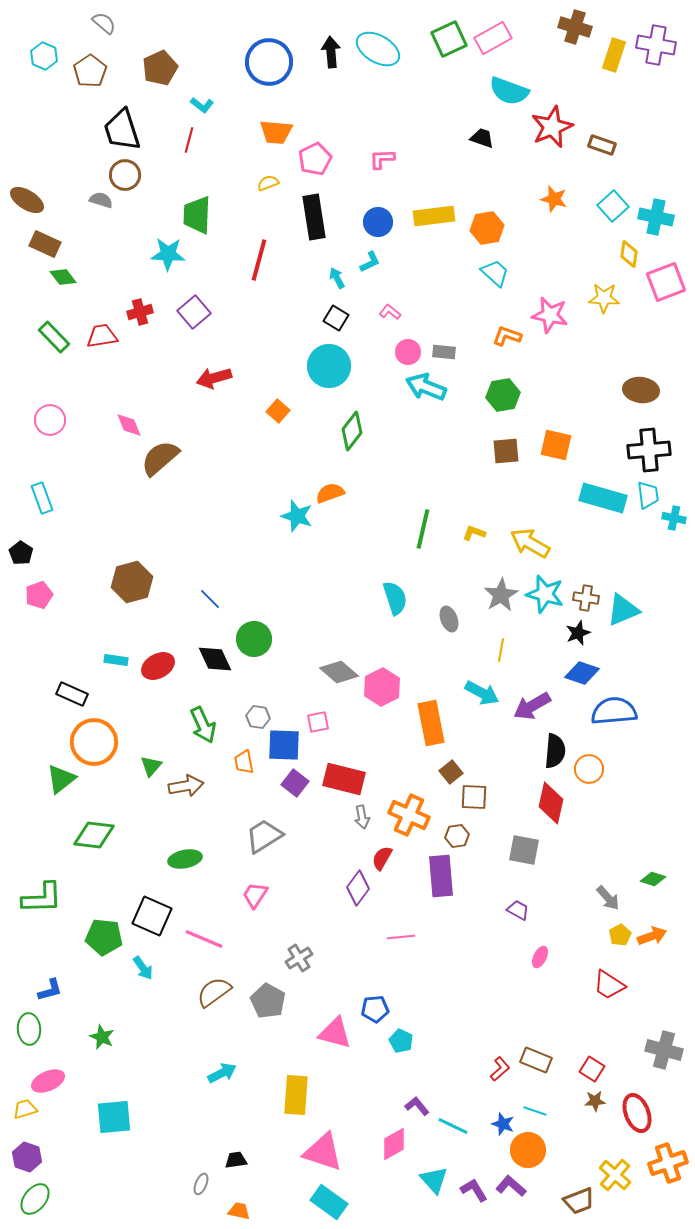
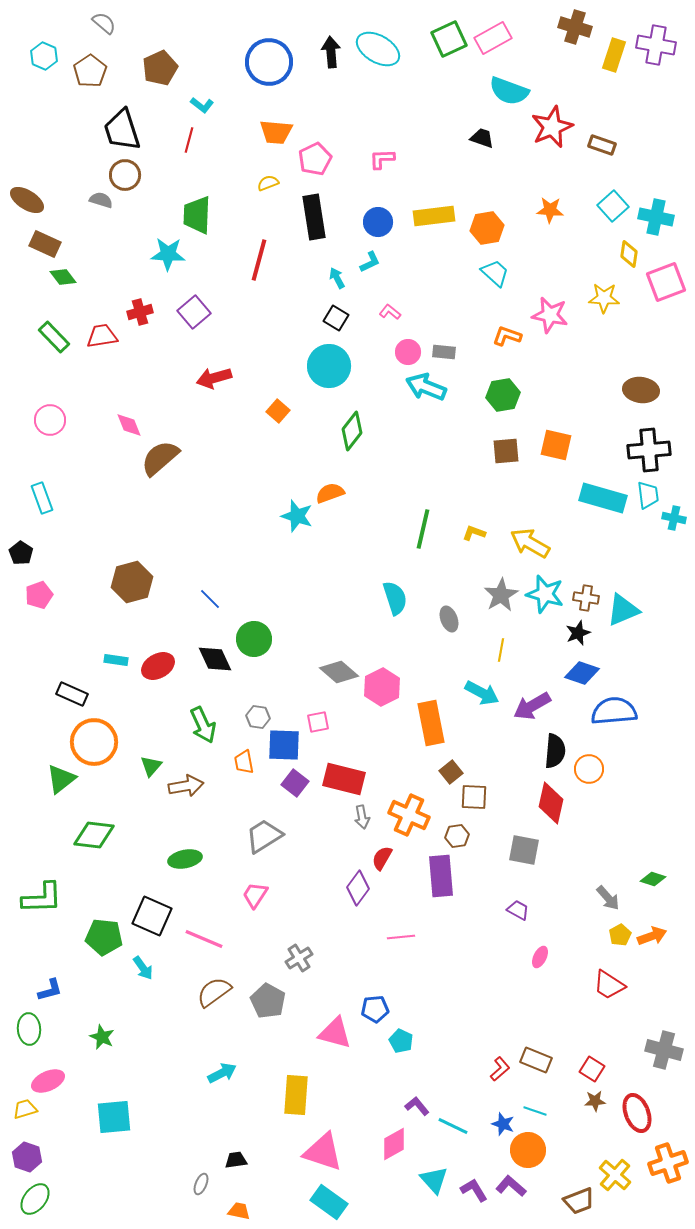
orange star at (554, 199): moved 4 px left, 11 px down; rotated 12 degrees counterclockwise
